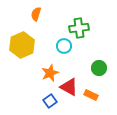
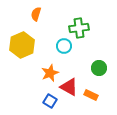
blue square: rotated 24 degrees counterclockwise
